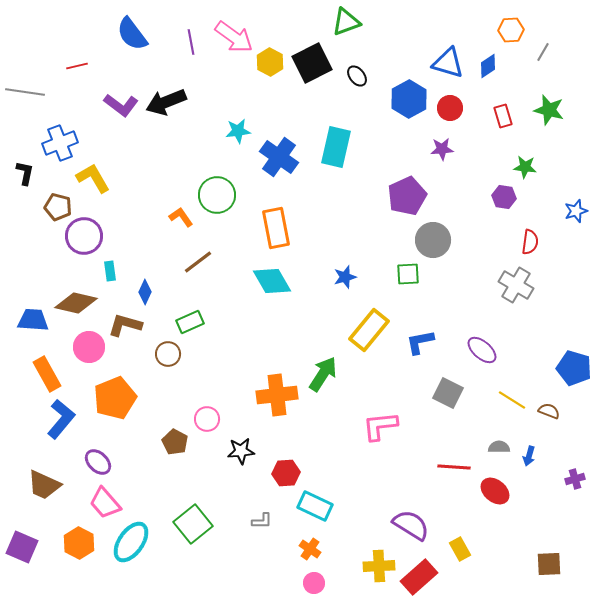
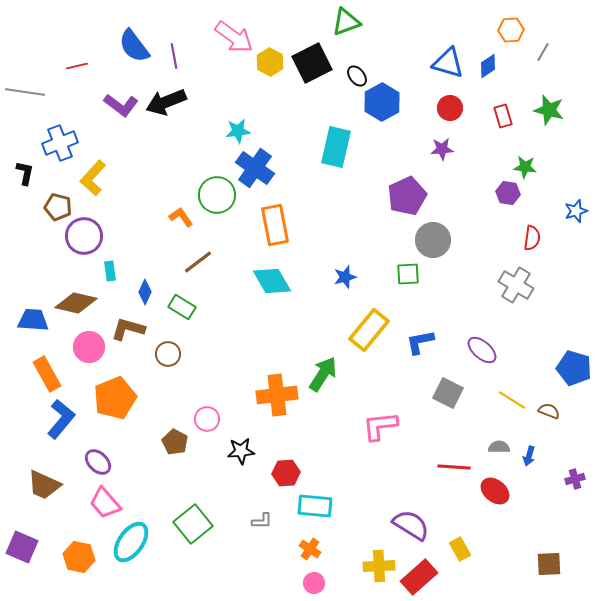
blue semicircle at (132, 34): moved 2 px right, 12 px down
purple line at (191, 42): moved 17 px left, 14 px down
blue hexagon at (409, 99): moved 27 px left, 3 px down
blue cross at (279, 157): moved 24 px left, 11 px down
yellow L-shape at (93, 178): rotated 108 degrees counterclockwise
purple hexagon at (504, 197): moved 4 px right, 4 px up
orange rectangle at (276, 228): moved 1 px left, 3 px up
red semicircle at (530, 242): moved 2 px right, 4 px up
green rectangle at (190, 322): moved 8 px left, 15 px up; rotated 56 degrees clockwise
brown L-shape at (125, 325): moved 3 px right, 4 px down
cyan rectangle at (315, 506): rotated 20 degrees counterclockwise
orange hexagon at (79, 543): moved 14 px down; rotated 16 degrees counterclockwise
